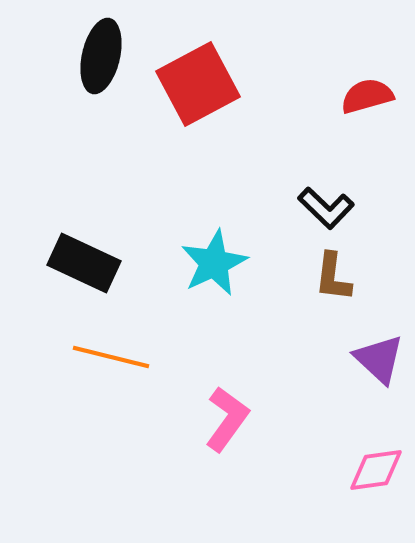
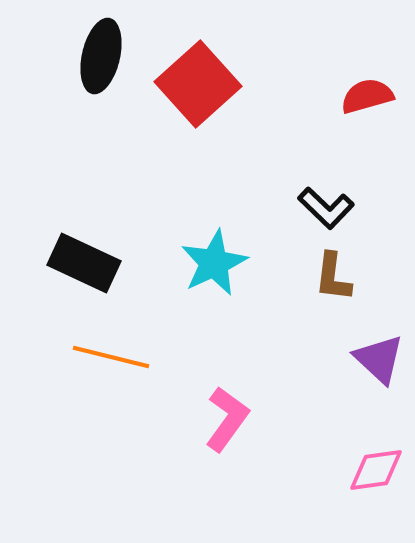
red square: rotated 14 degrees counterclockwise
